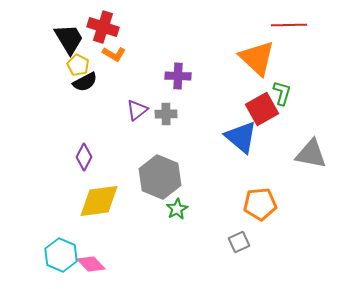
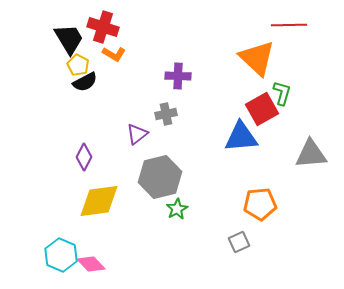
purple triangle: moved 24 px down
gray cross: rotated 10 degrees counterclockwise
blue triangle: rotated 45 degrees counterclockwise
gray triangle: rotated 16 degrees counterclockwise
gray hexagon: rotated 24 degrees clockwise
